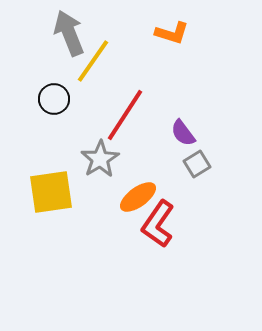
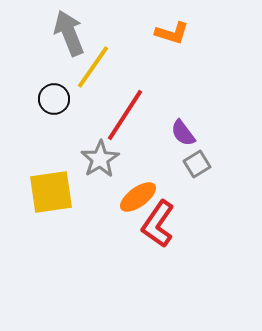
yellow line: moved 6 px down
